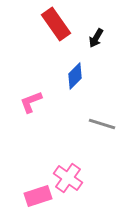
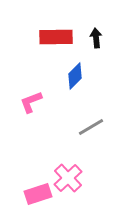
red rectangle: moved 13 px down; rotated 56 degrees counterclockwise
black arrow: rotated 144 degrees clockwise
gray line: moved 11 px left, 3 px down; rotated 48 degrees counterclockwise
pink cross: rotated 12 degrees clockwise
pink rectangle: moved 2 px up
